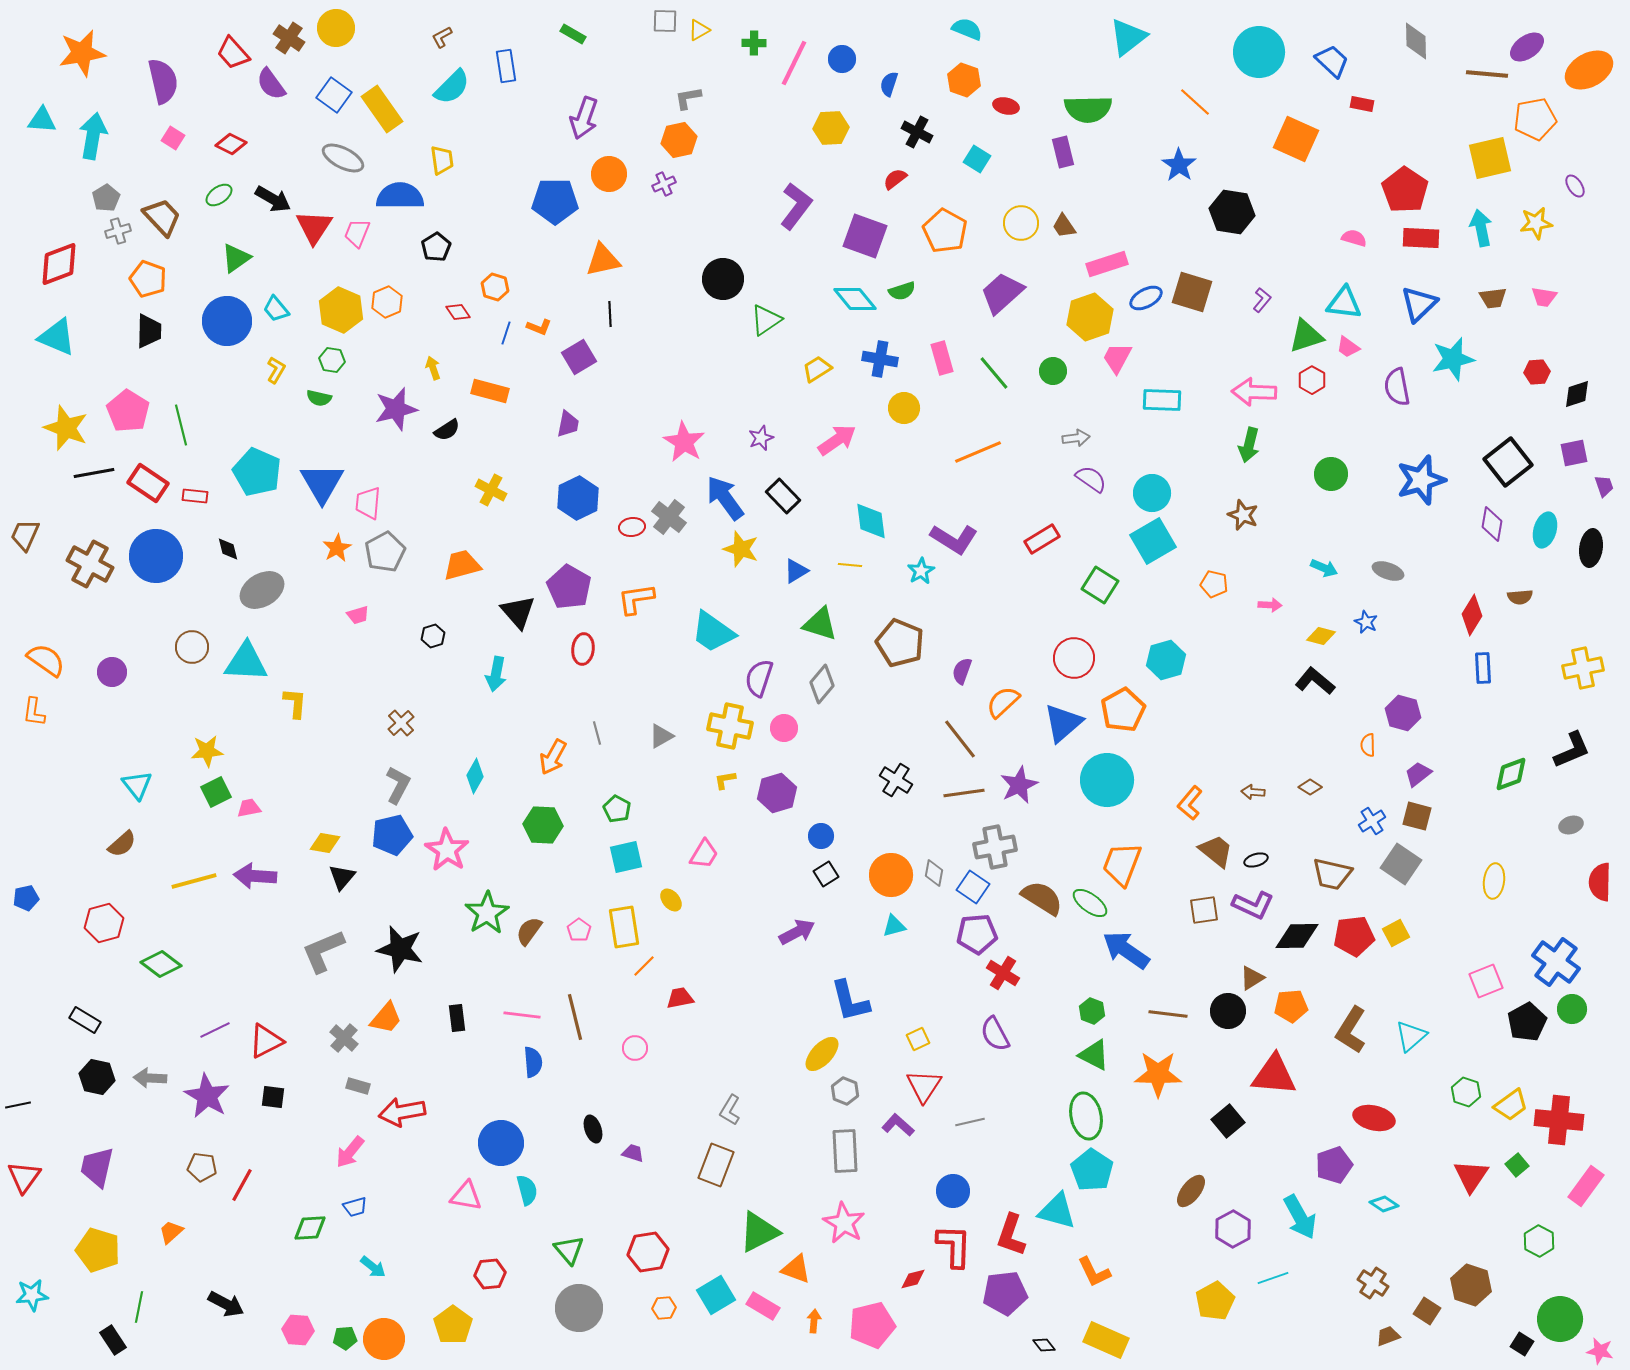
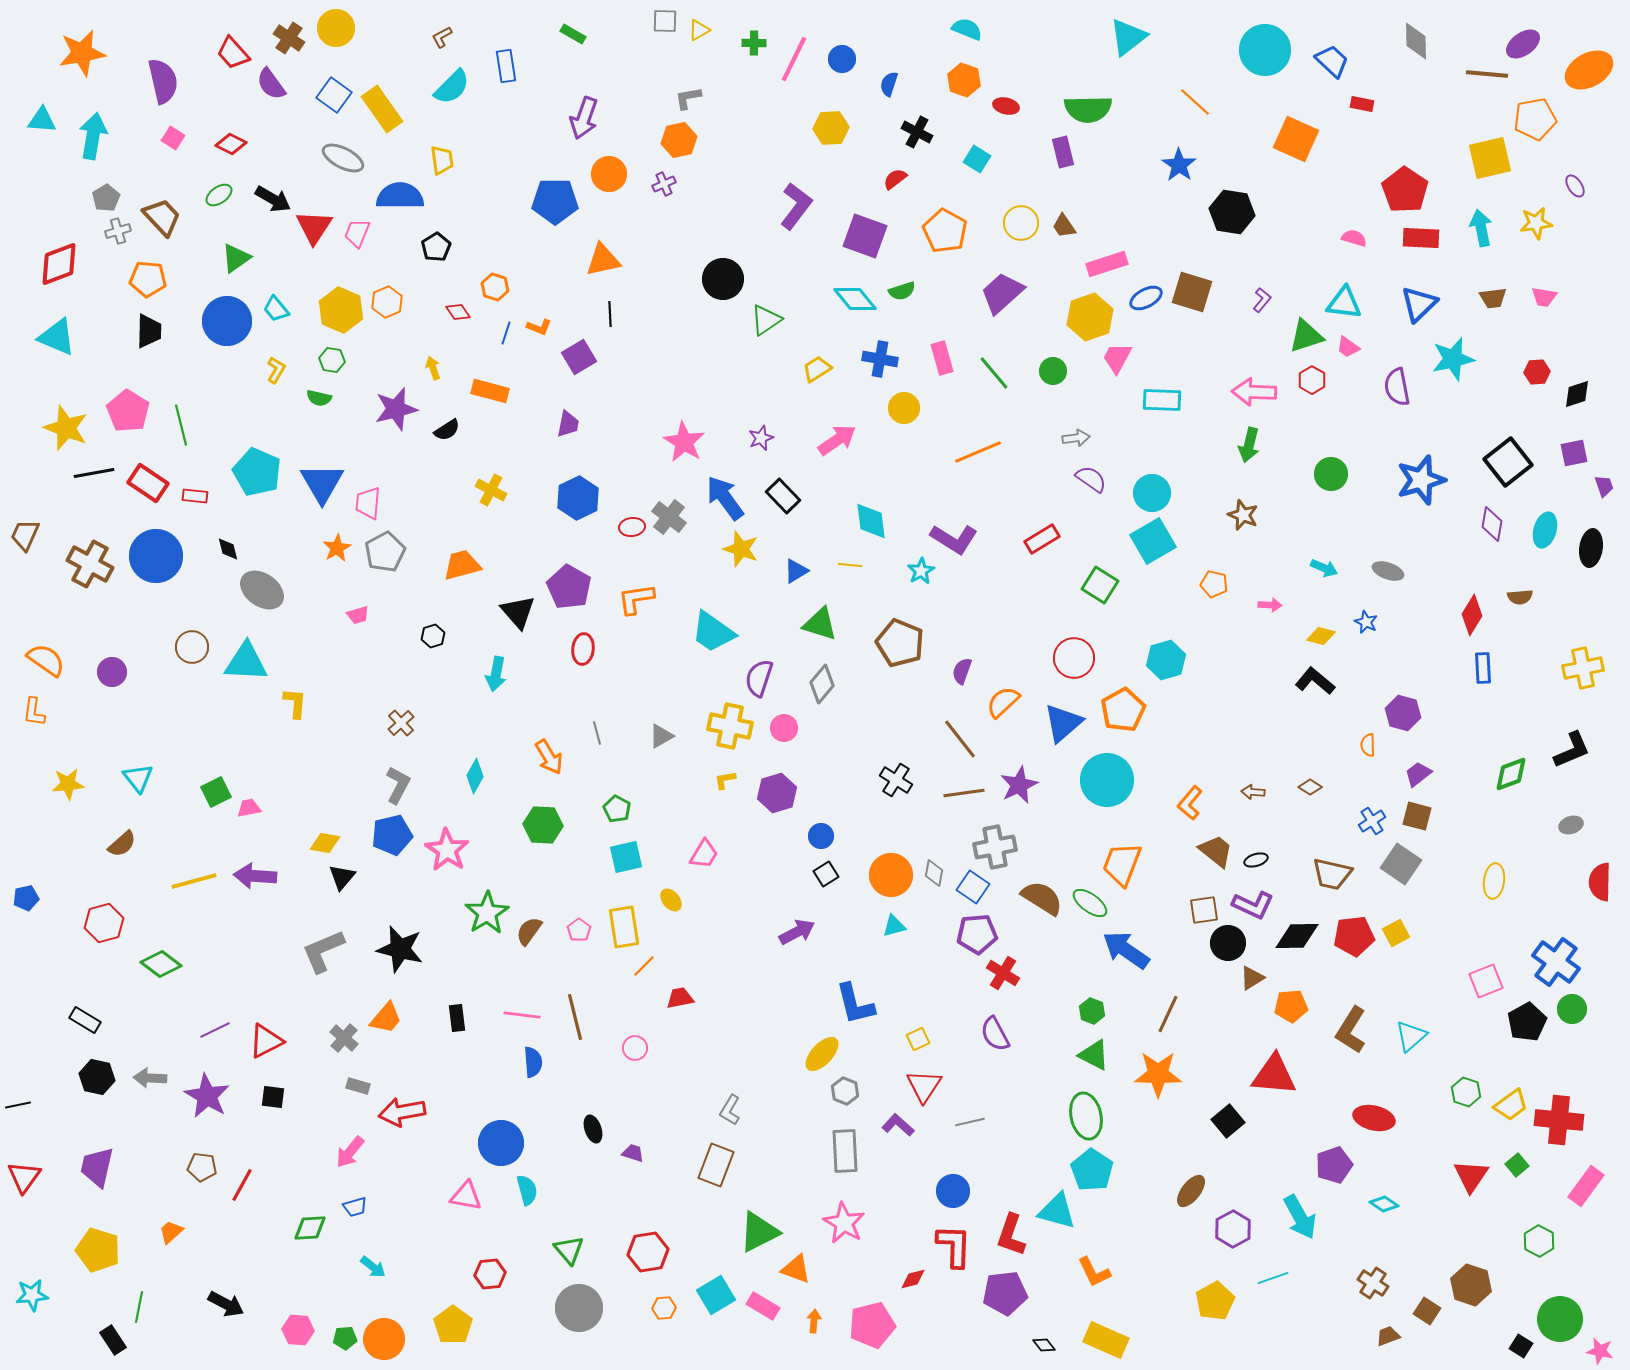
purple ellipse at (1527, 47): moved 4 px left, 3 px up
cyan circle at (1259, 52): moved 6 px right, 2 px up
pink line at (794, 63): moved 4 px up
orange pentagon at (148, 279): rotated 15 degrees counterclockwise
gray ellipse at (262, 590): rotated 66 degrees clockwise
yellow star at (207, 751): moved 139 px left, 33 px down
orange arrow at (553, 757): moved 4 px left; rotated 60 degrees counterclockwise
cyan triangle at (137, 785): moved 1 px right, 7 px up
blue L-shape at (850, 1001): moved 5 px right, 3 px down
black circle at (1228, 1011): moved 68 px up
brown line at (1168, 1014): rotated 72 degrees counterclockwise
black square at (1522, 1344): moved 1 px left, 2 px down
